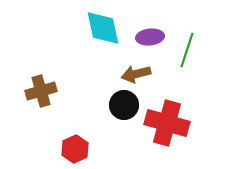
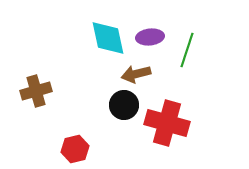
cyan diamond: moved 5 px right, 10 px down
brown cross: moved 5 px left
red hexagon: rotated 12 degrees clockwise
